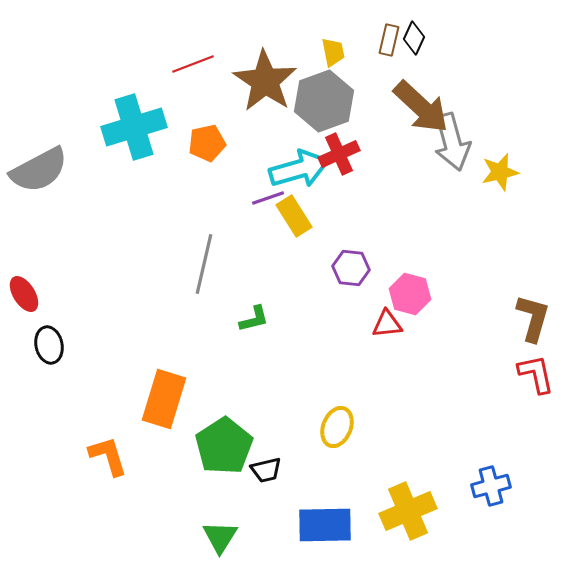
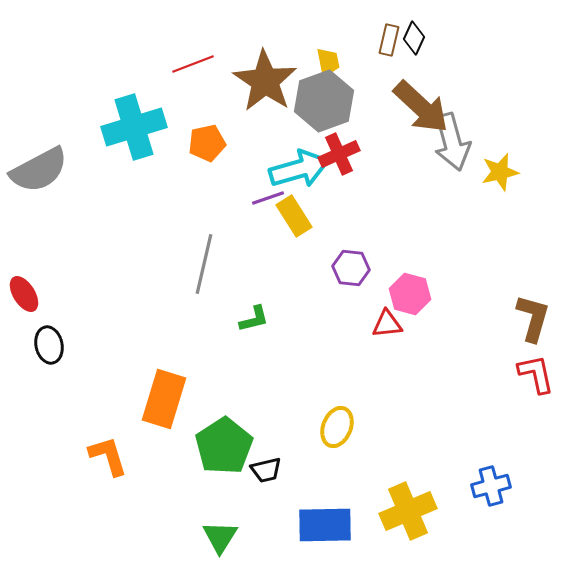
yellow trapezoid: moved 5 px left, 10 px down
